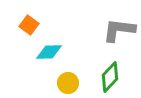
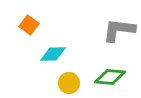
cyan diamond: moved 4 px right, 2 px down
green diamond: rotated 52 degrees clockwise
yellow circle: moved 1 px right
